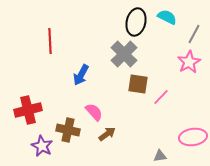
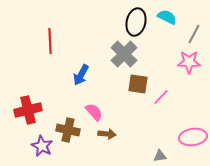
pink star: rotated 30 degrees clockwise
brown arrow: rotated 42 degrees clockwise
